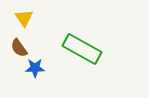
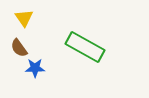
green rectangle: moved 3 px right, 2 px up
